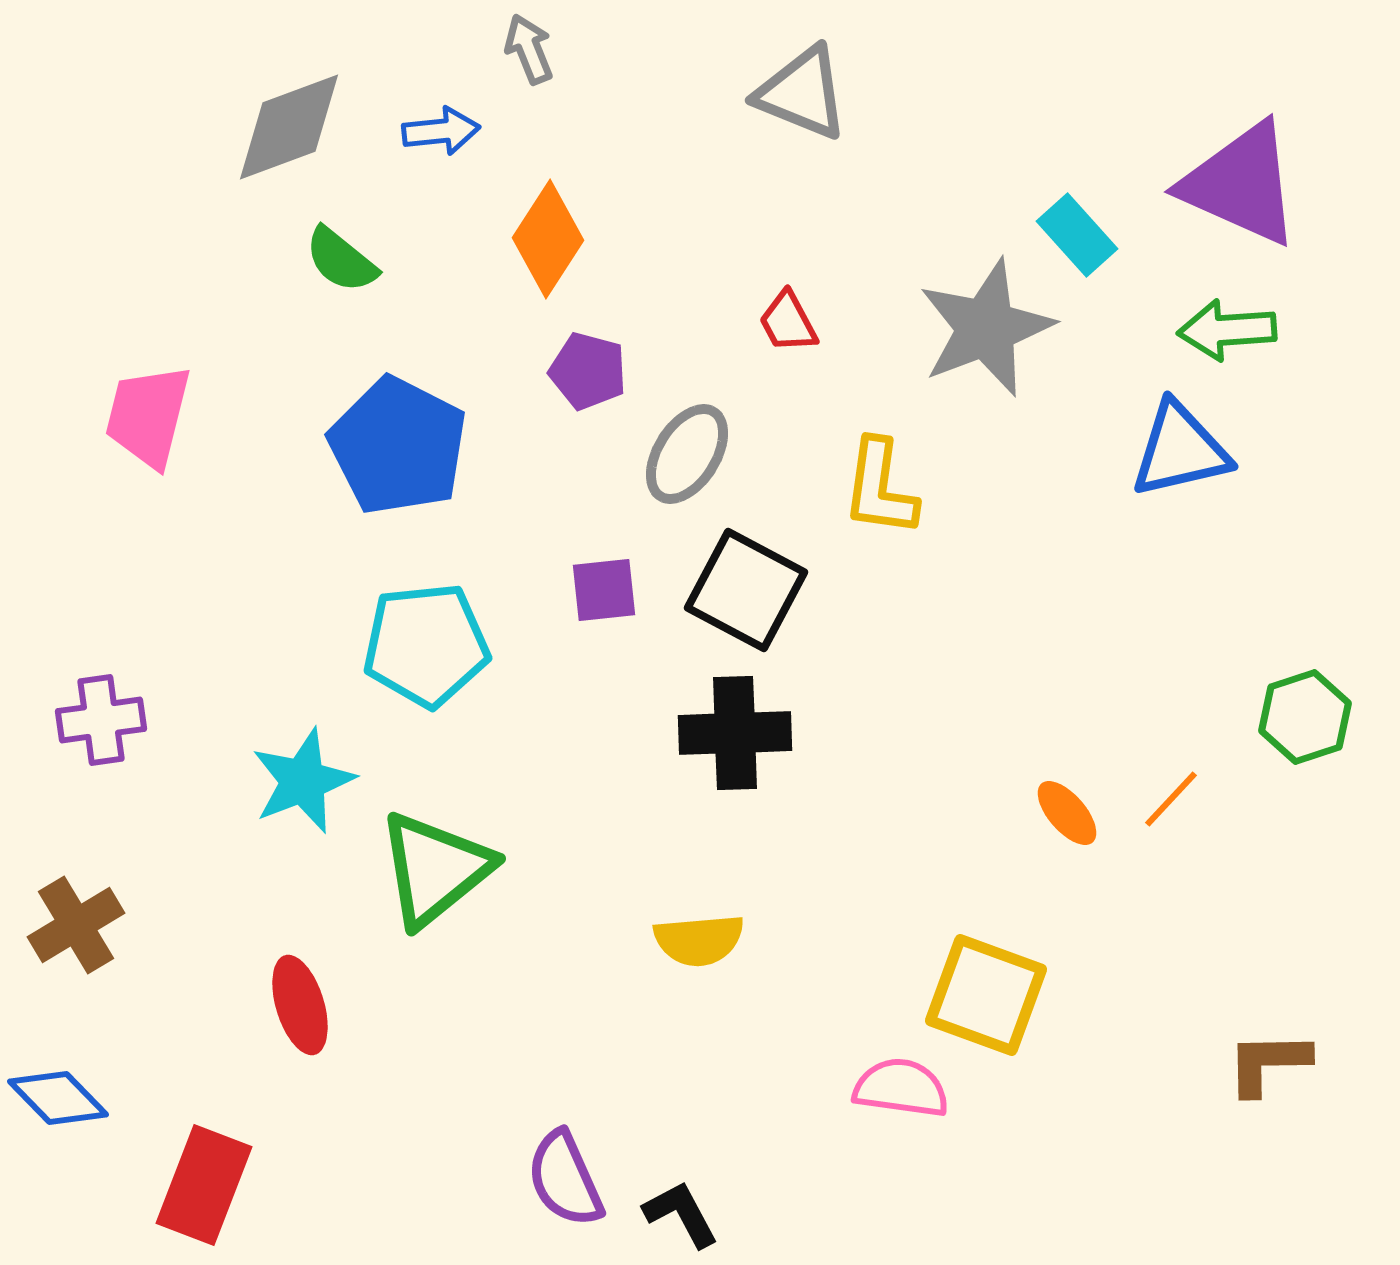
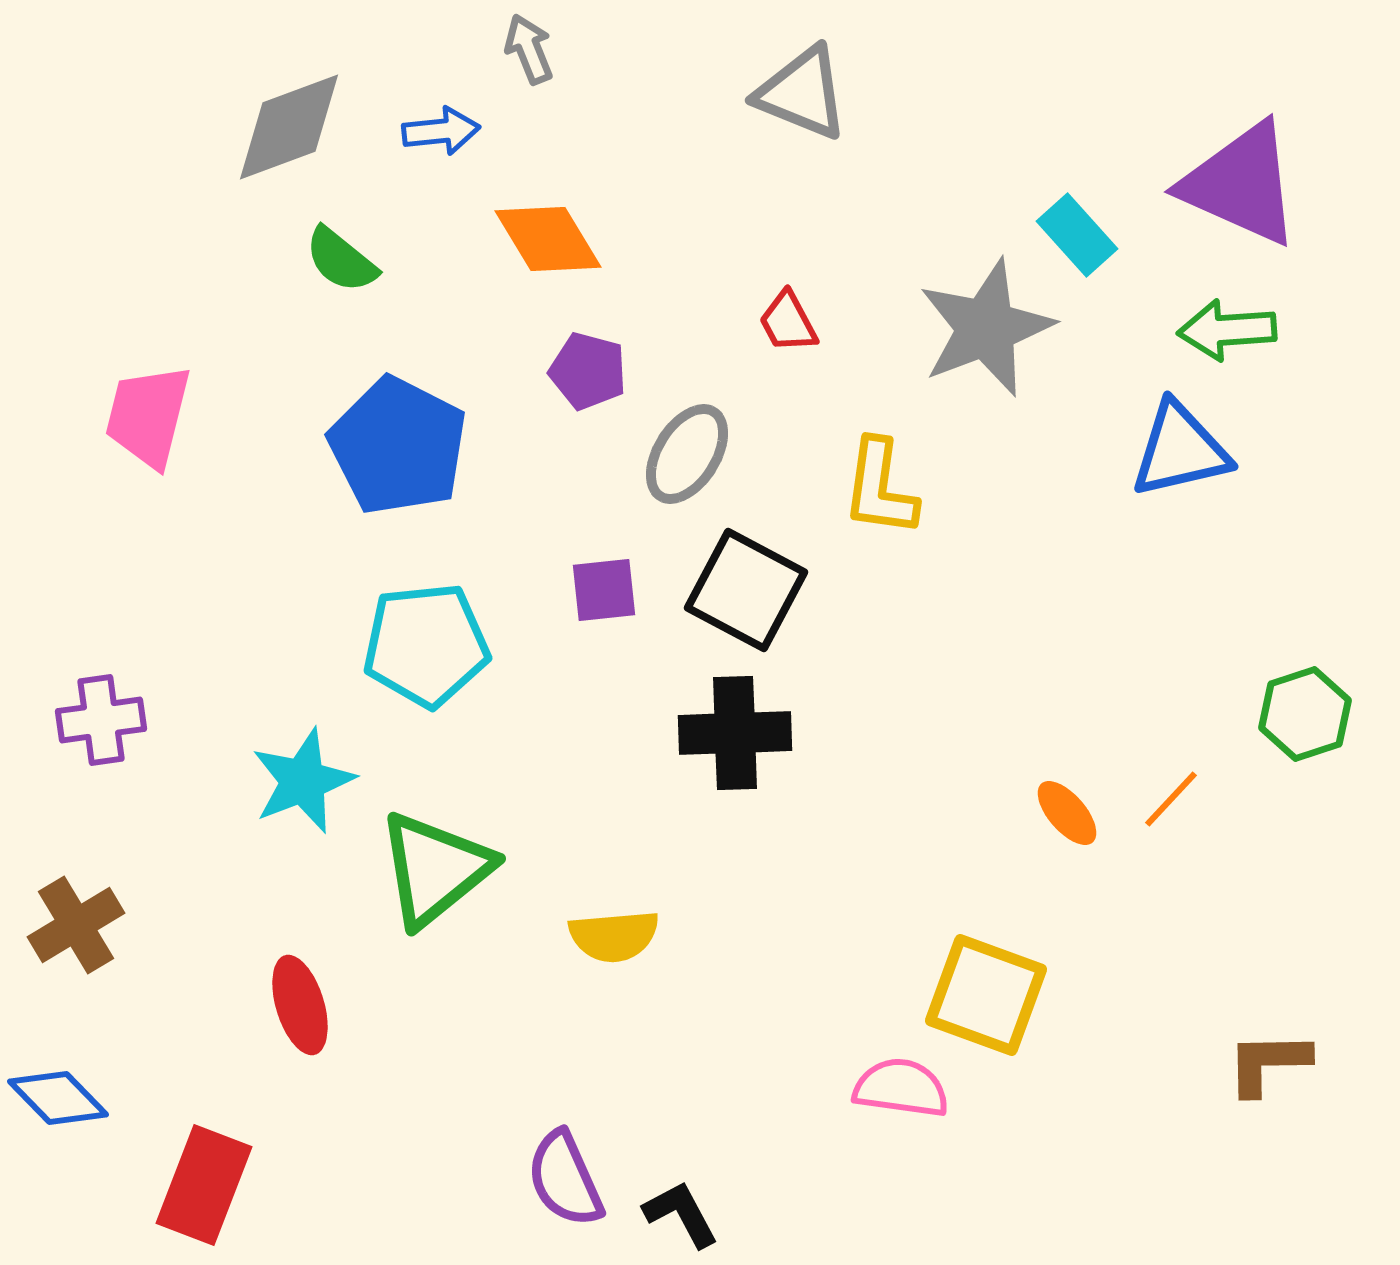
orange diamond: rotated 64 degrees counterclockwise
green hexagon: moved 3 px up
yellow semicircle: moved 85 px left, 4 px up
